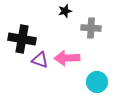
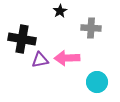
black star: moved 5 px left; rotated 16 degrees counterclockwise
purple triangle: rotated 30 degrees counterclockwise
